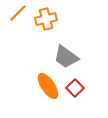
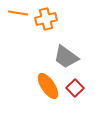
orange line: rotated 54 degrees clockwise
